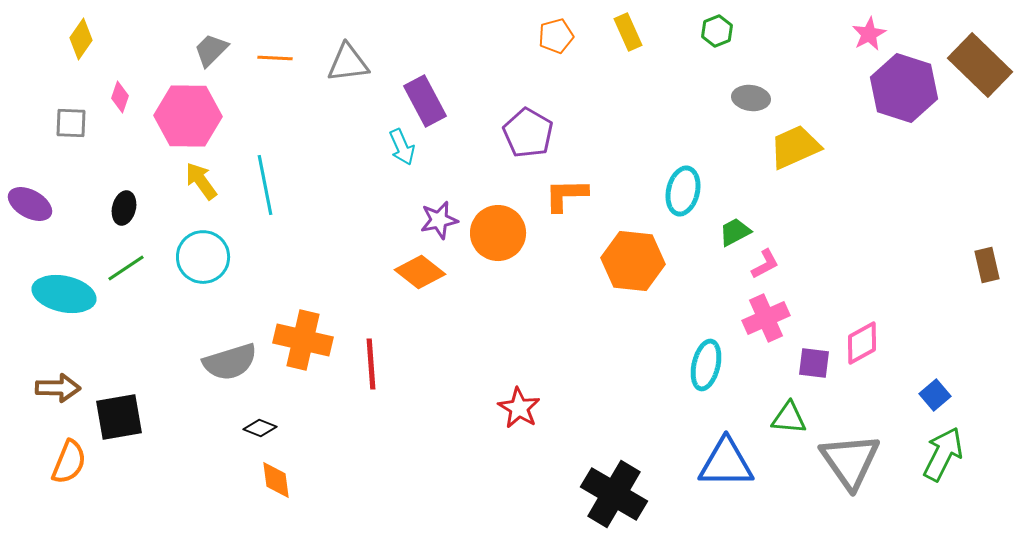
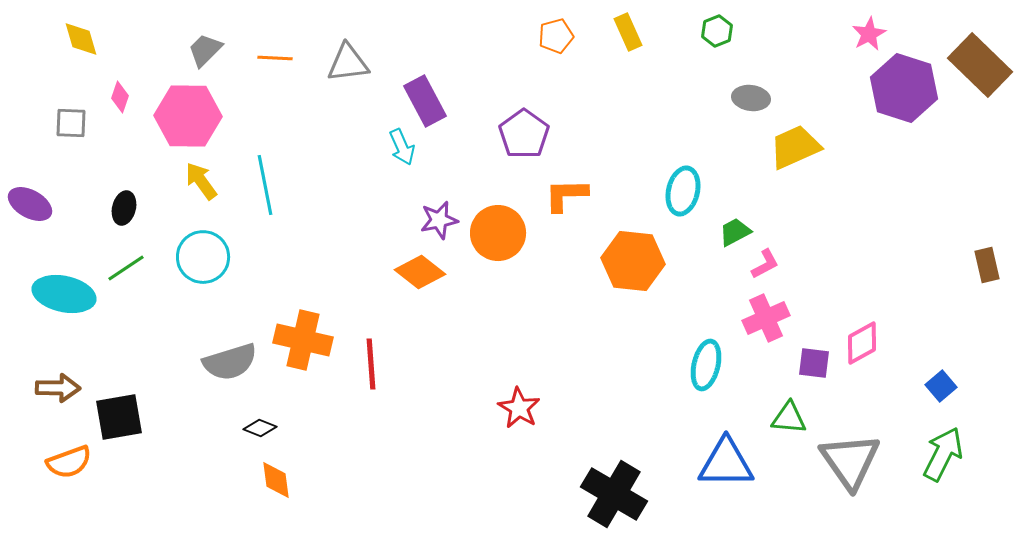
yellow diamond at (81, 39): rotated 51 degrees counterclockwise
gray trapezoid at (211, 50): moved 6 px left
purple pentagon at (528, 133): moved 4 px left, 1 px down; rotated 6 degrees clockwise
blue square at (935, 395): moved 6 px right, 9 px up
orange semicircle at (69, 462): rotated 48 degrees clockwise
